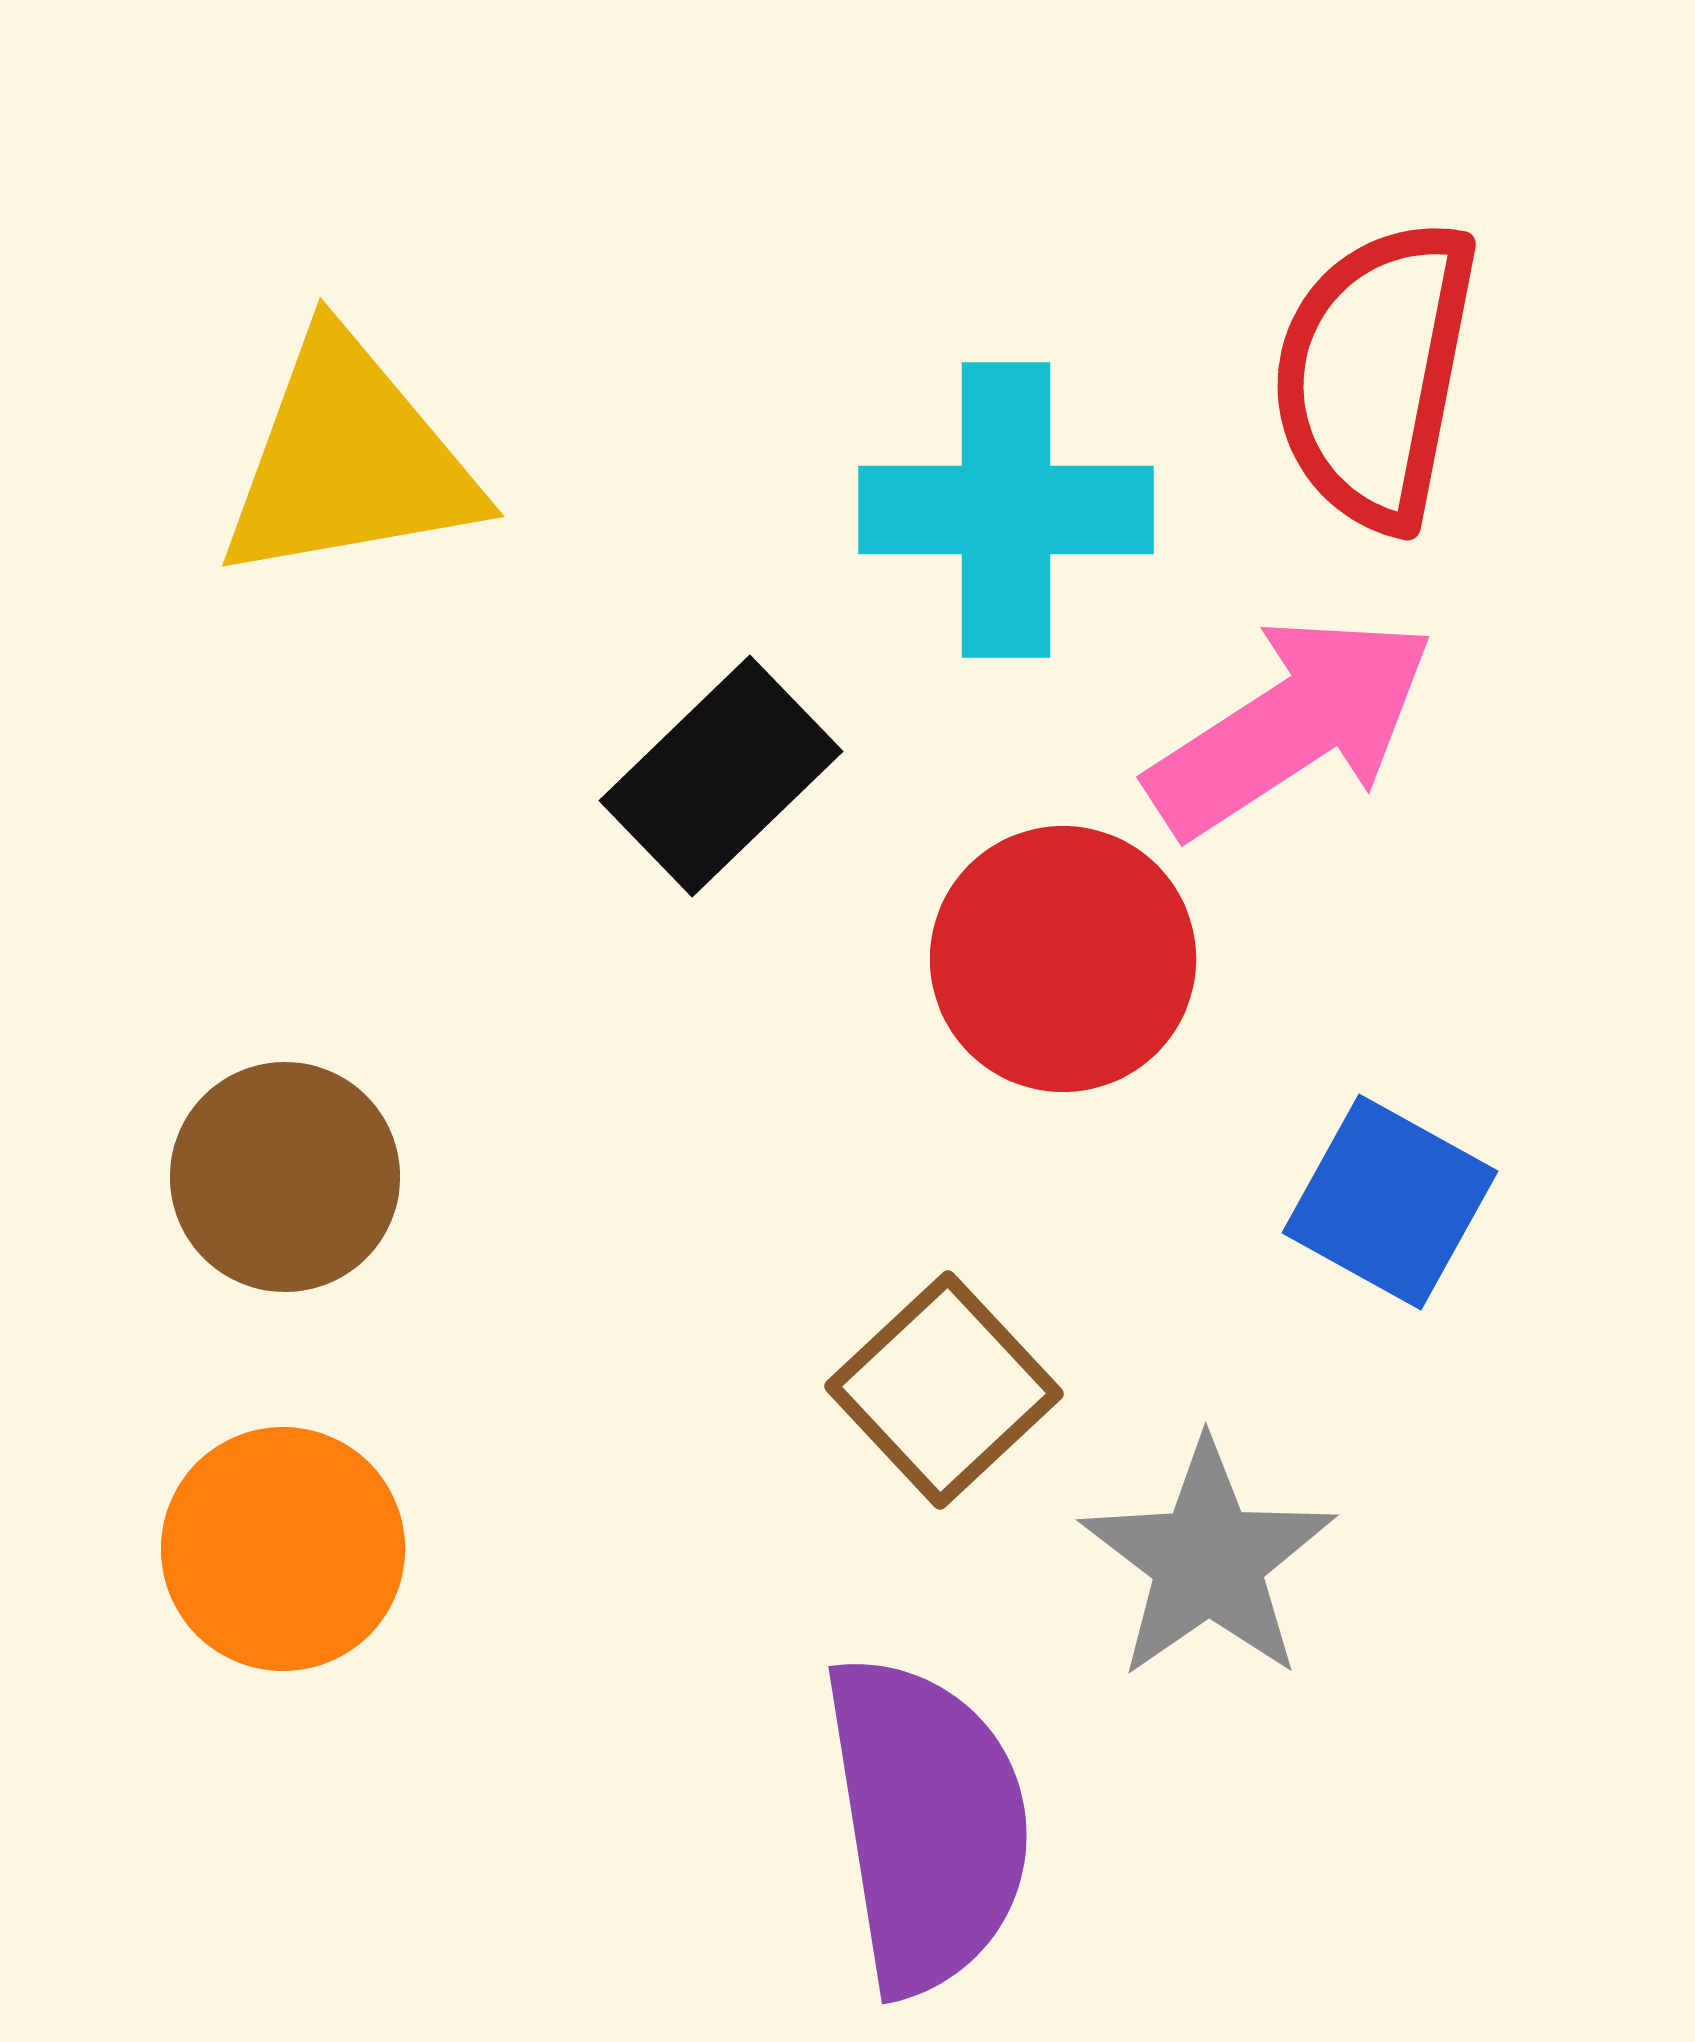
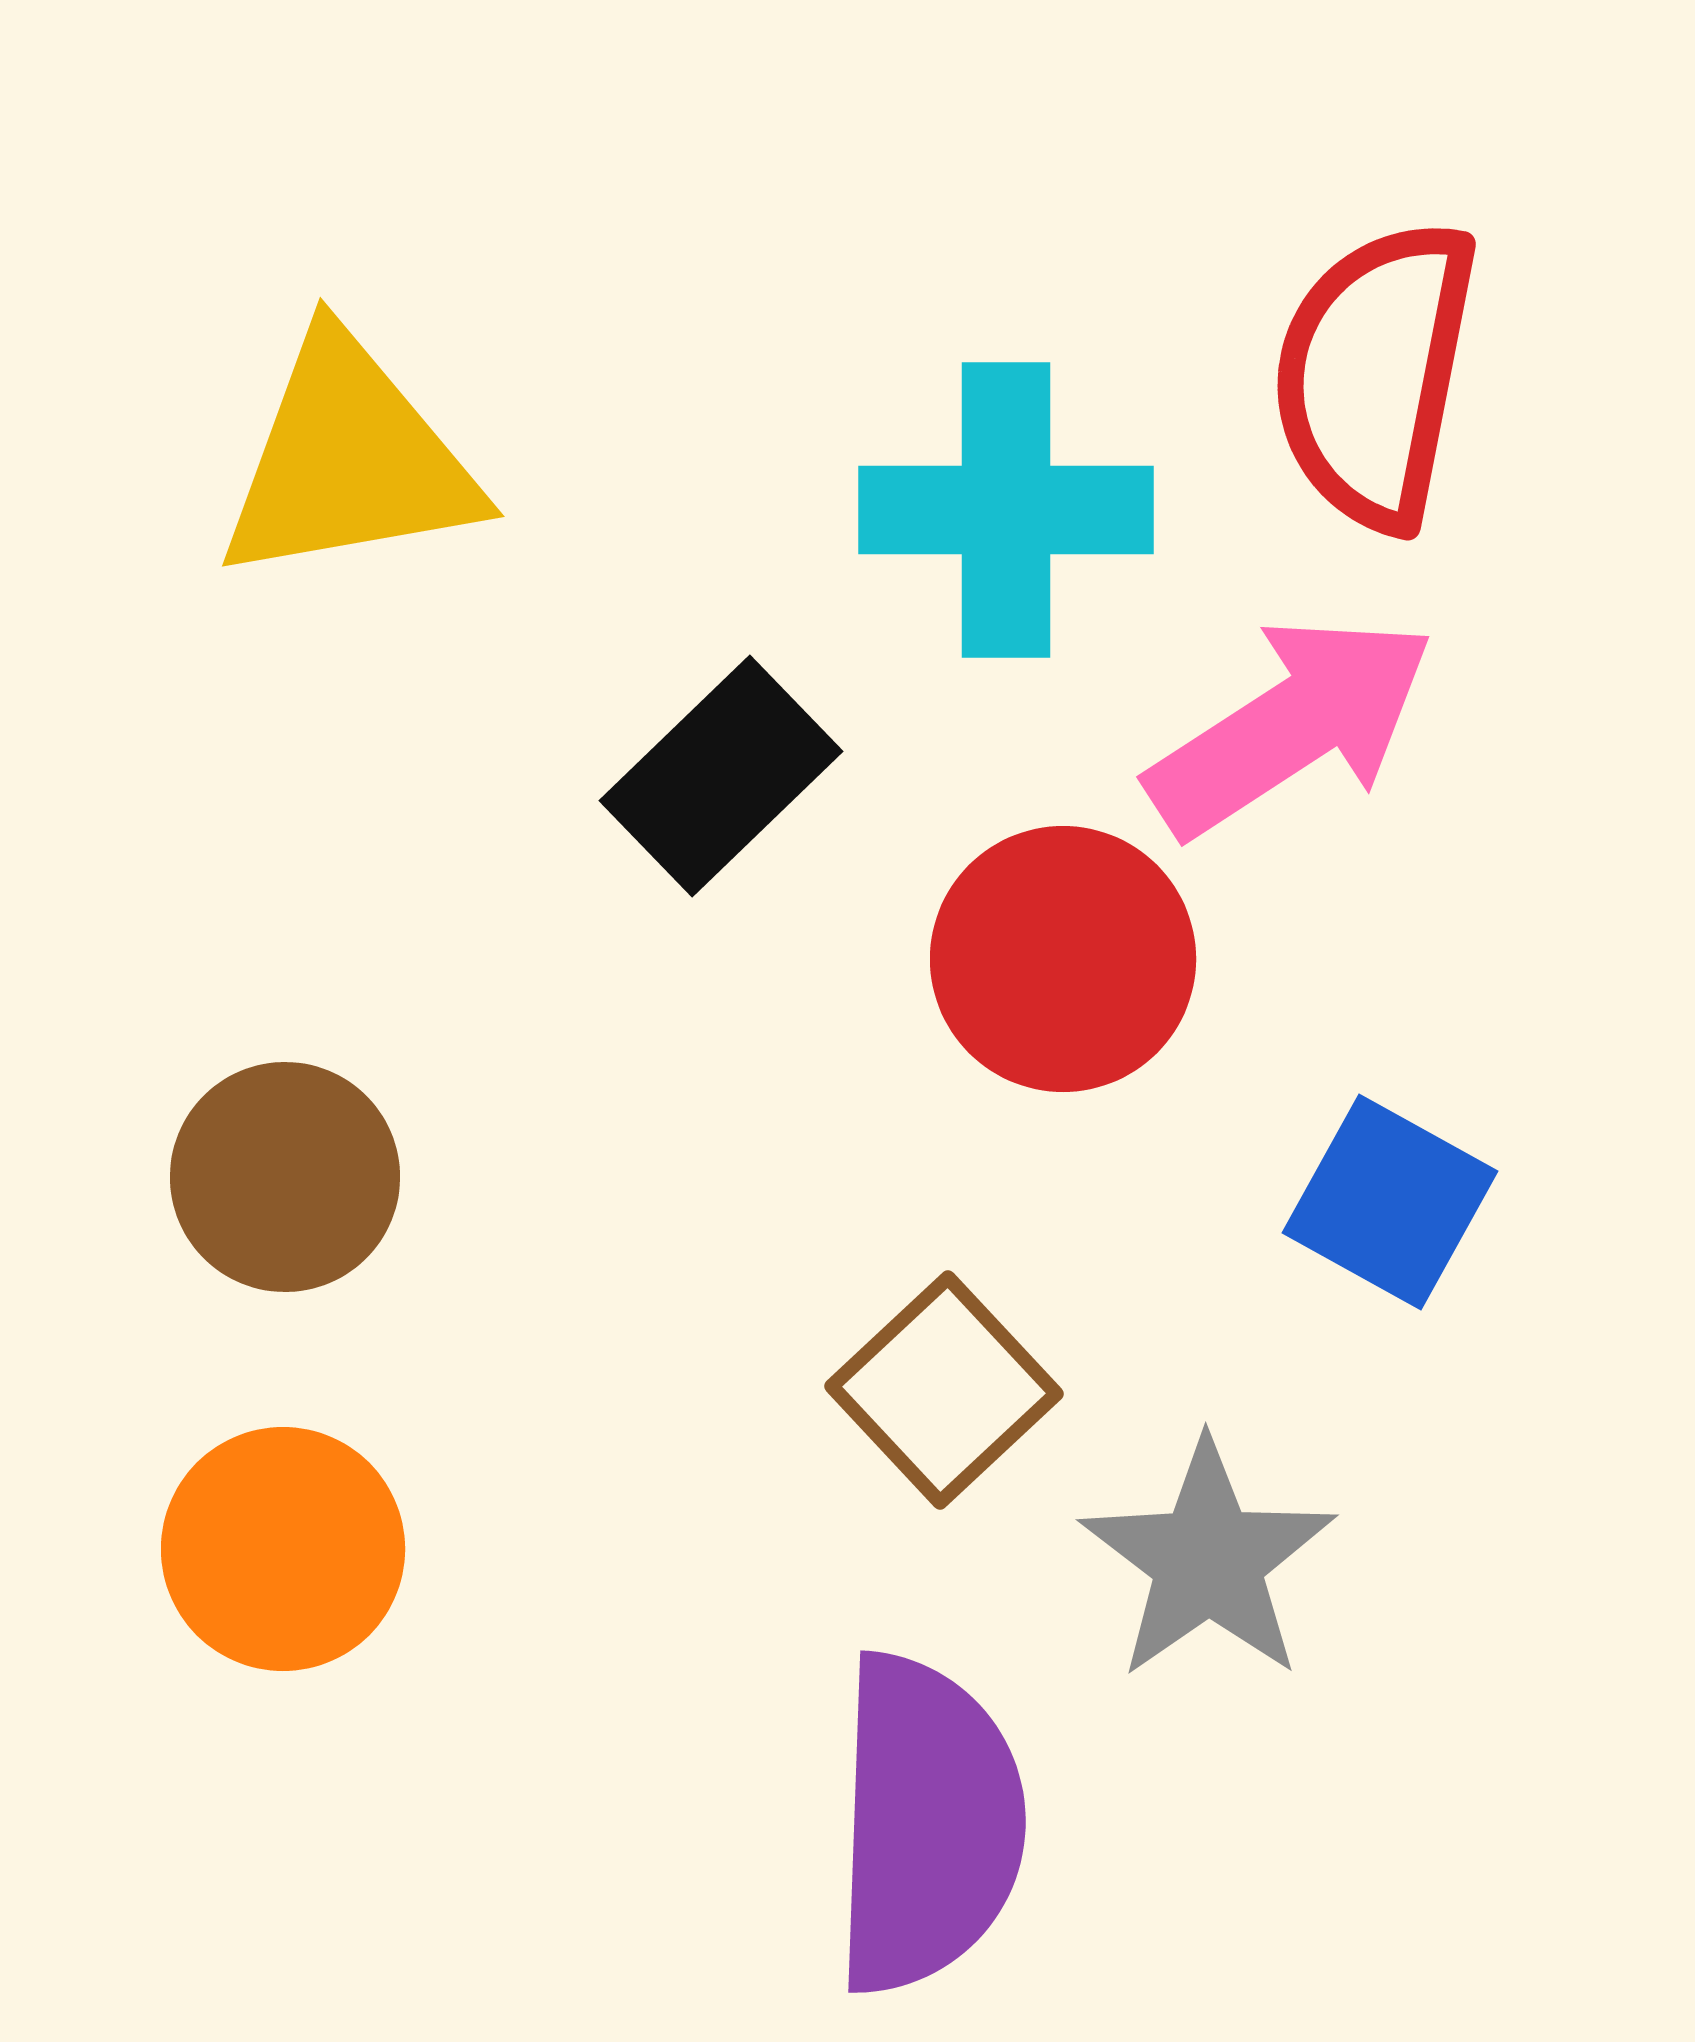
purple semicircle: rotated 11 degrees clockwise
